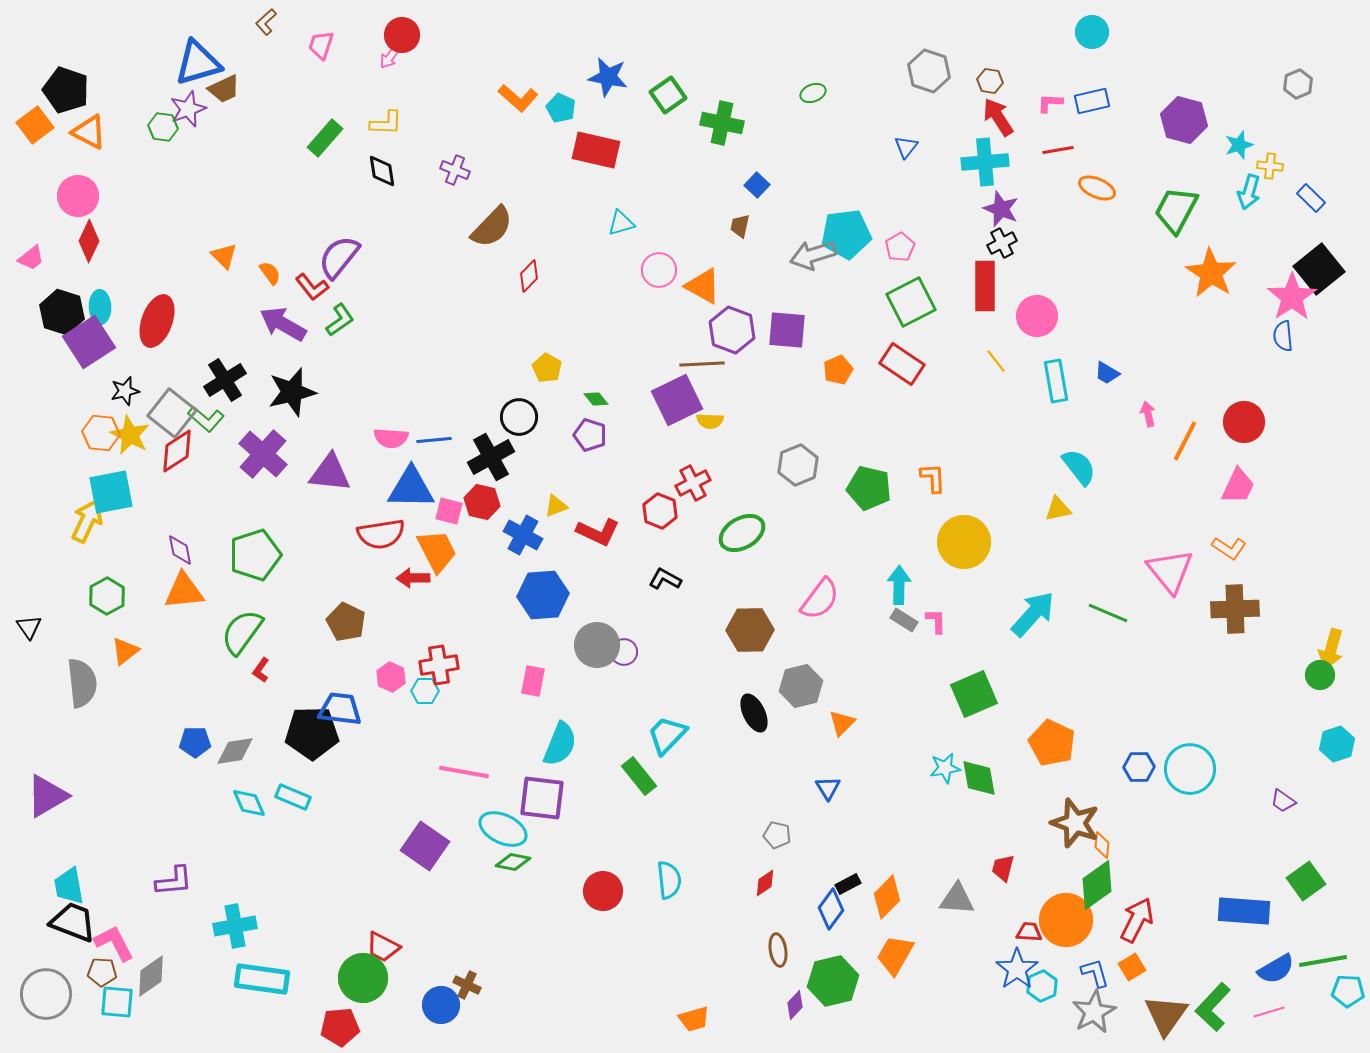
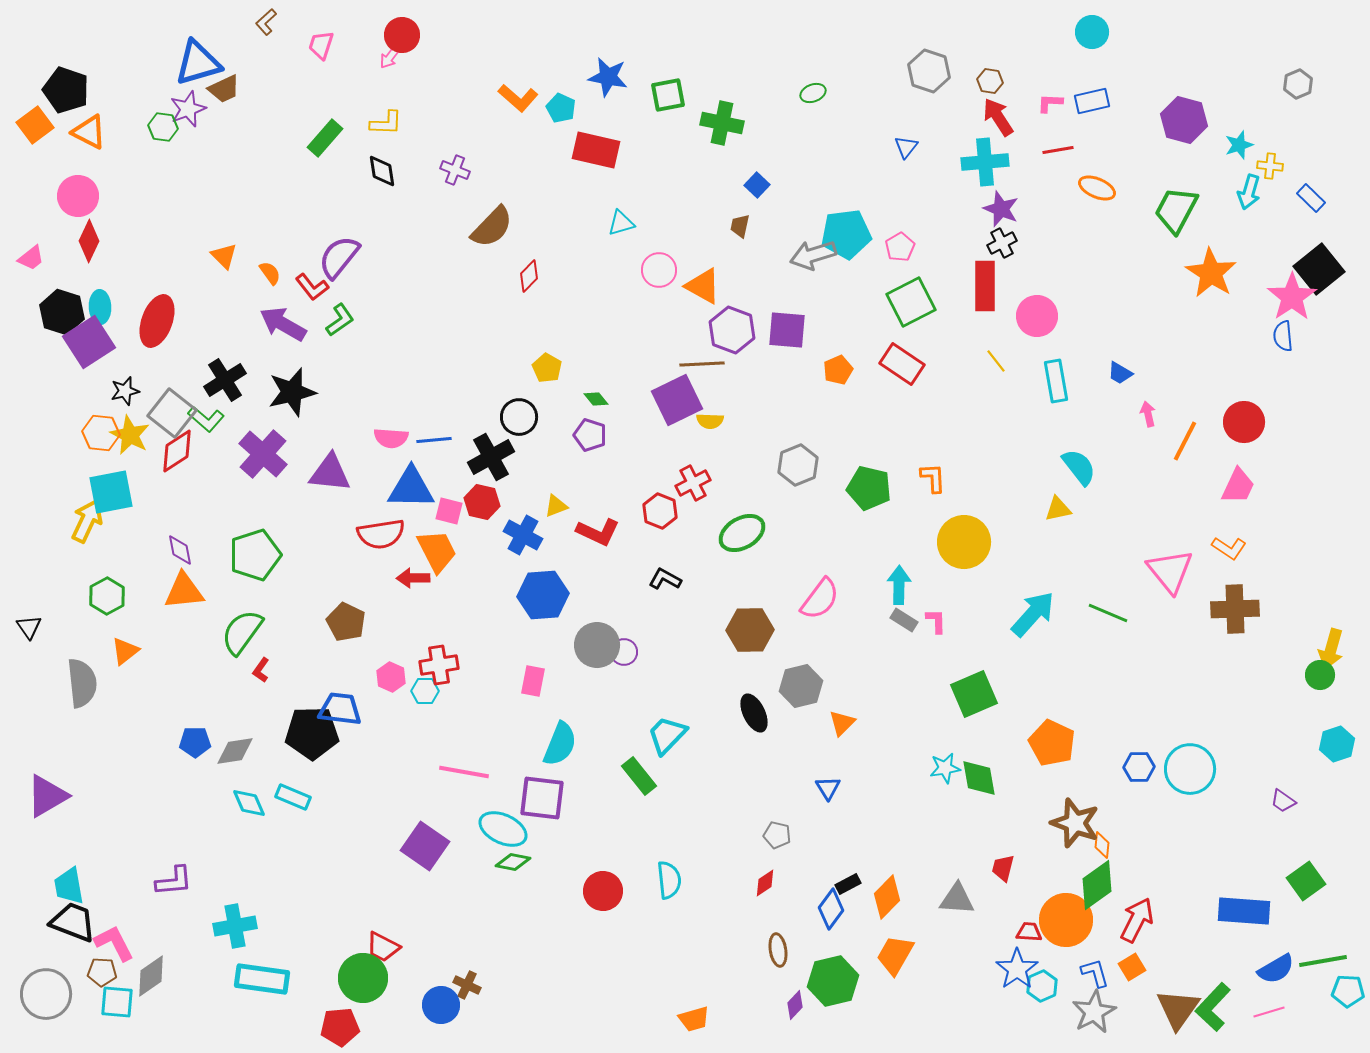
green square at (668, 95): rotated 24 degrees clockwise
blue trapezoid at (1107, 373): moved 13 px right
brown triangle at (1166, 1015): moved 12 px right, 6 px up
